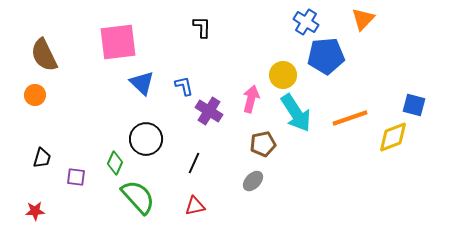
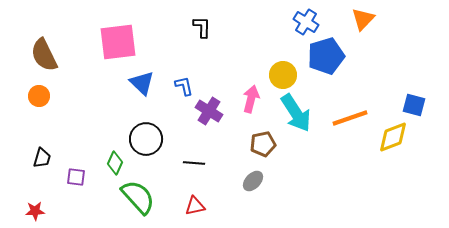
blue pentagon: rotated 12 degrees counterclockwise
orange circle: moved 4 px right, 1 px down
black line: rotated 70 degrees clockwise
